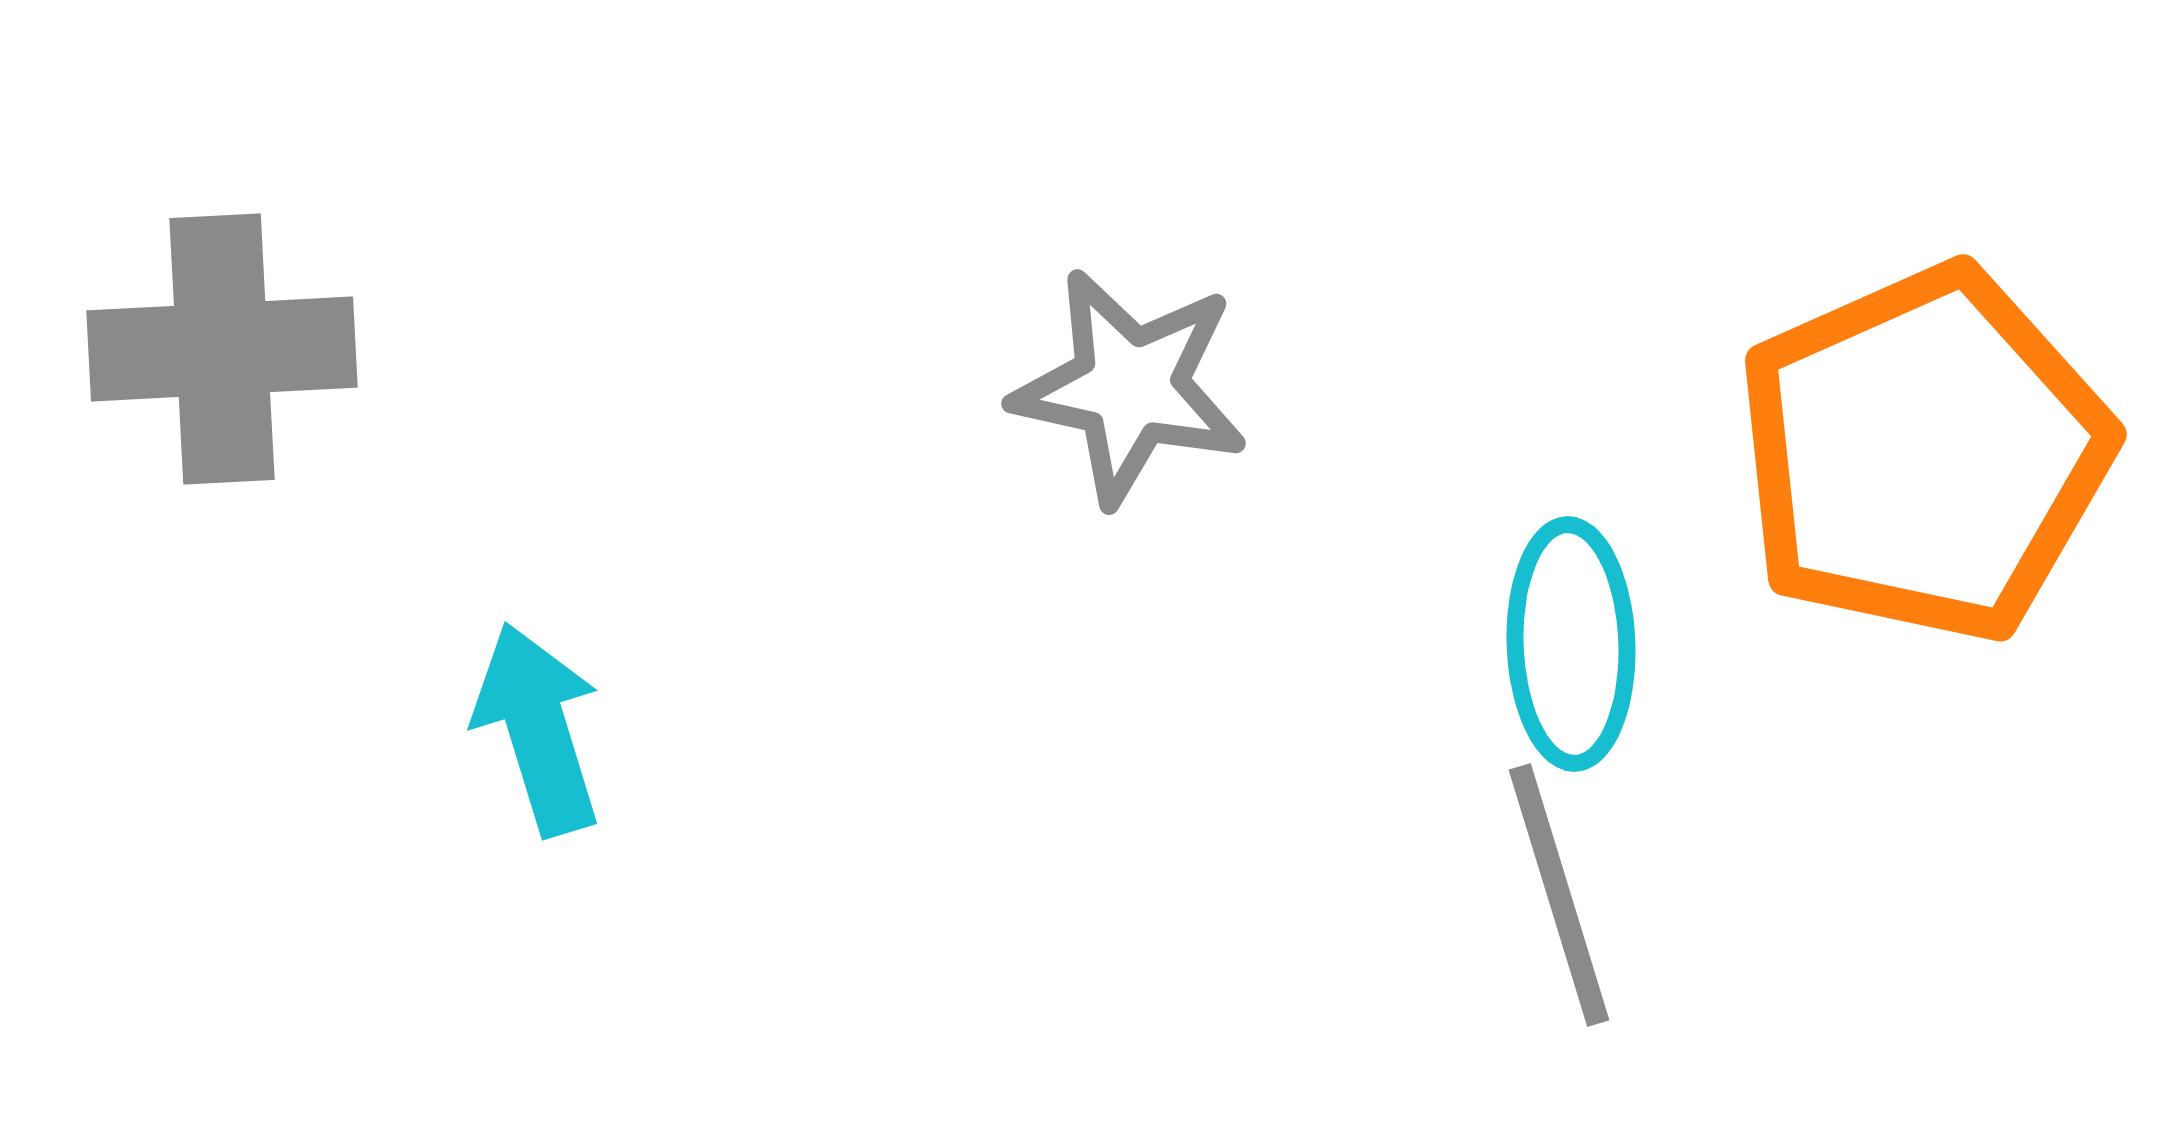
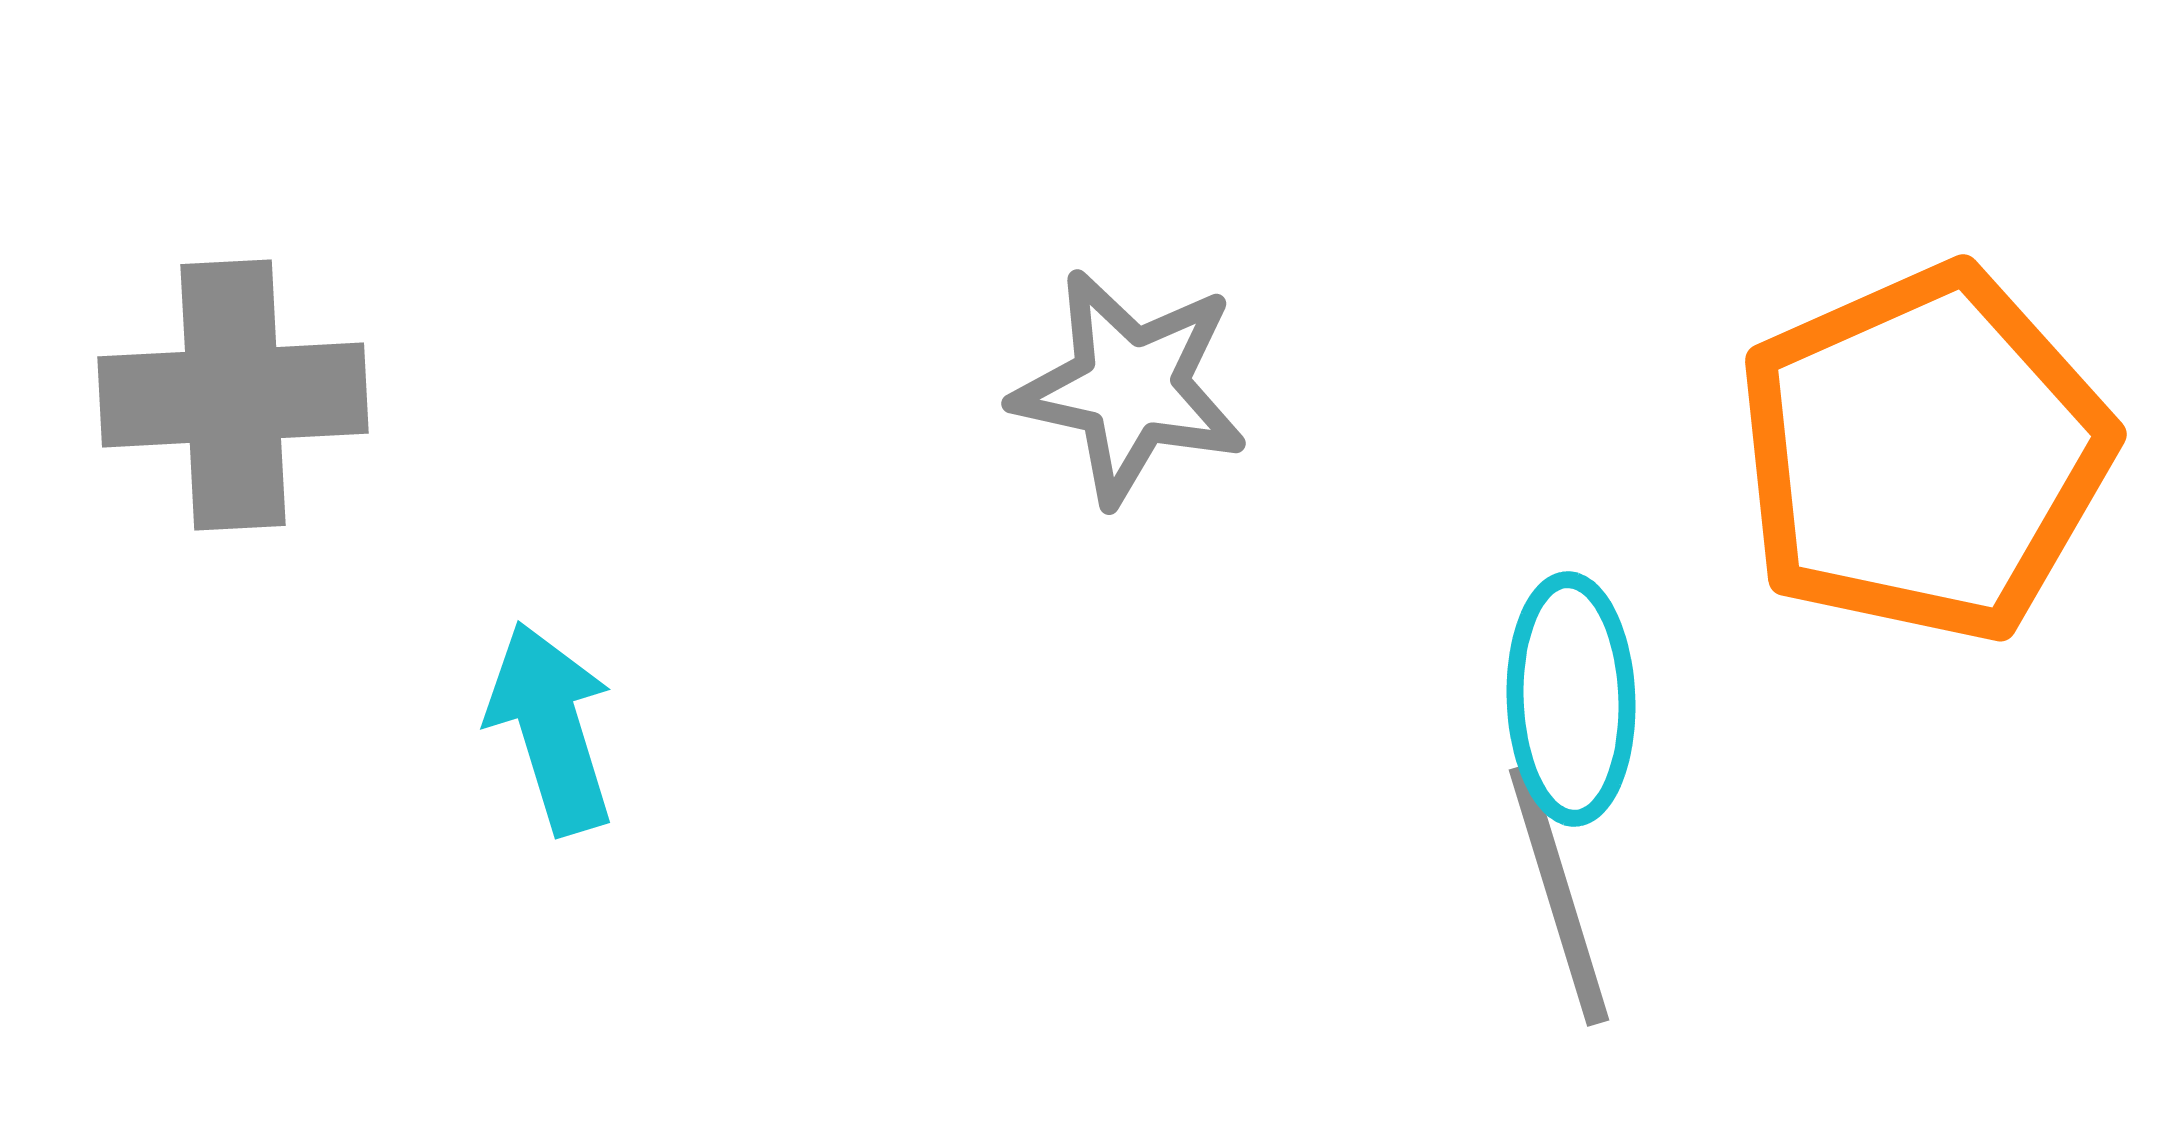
gray cross: moved 11 px right, 46 px down
cyan ellipse: moved 55 px down
cyan arrow: moved 13 px right, 1 px up
